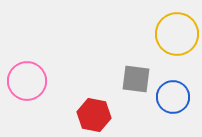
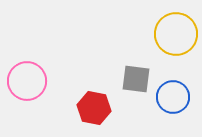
yellow circle: moved 1 px left
red hexagon: moved 7 px up
